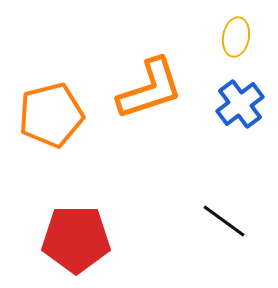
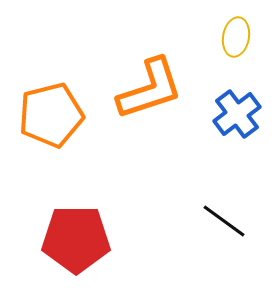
blue cross: moved 3 px left, 10 px down
